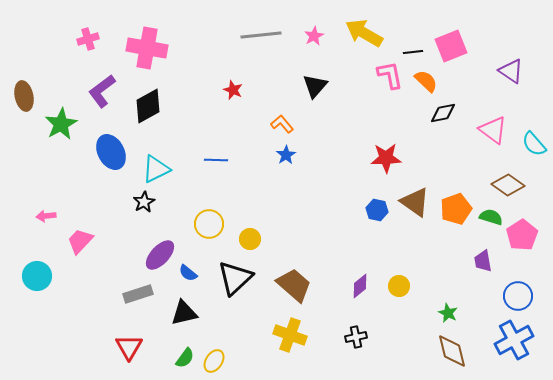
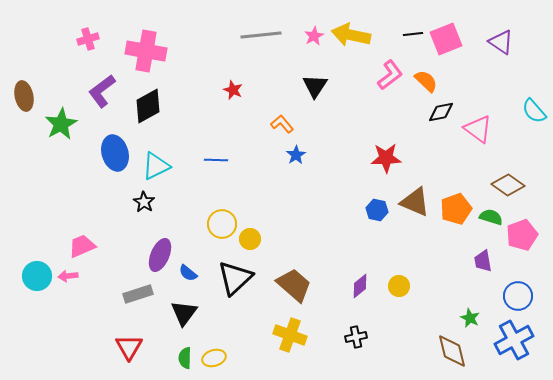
yellow arrow at (364, 33): moved 13 px left, 2 px down; rotated 18 degrees counterclockwise
pink square at (451, 46): moved 5 px left, 7 px up
pink cross at (147, 48): moved 1 px left, 3 px down
black line at (413, 52): moved 18 px up
purple triangle at (511, 71): moved 10 px left, 29 px up
pink L-shape at (390, 75): rotated 64 degrees clockwise
black triangle at (315, 86): rotated 8 degrees counterclockwise
black diamond at (443, 113): moved 2 px left, 1 px up
pink triangle at (493, 130): moved 15 px left, 1 px up
cyan semicircle at (534, 144): moved 33 px up
blue ellipse at (111, 152): moved 4 px right, 1 px down; rotated 12 degrees clockwise
blue star at (286, 155): moved 10 px right
cyan triangle at (156, 169): moved 3 px up
black star at (144, 202): rotated 10 degrees counterclockwise
brown triangle at (415, 202): rotated 12 degrees counterclockwise
pink arrow at (46, 216): moved 22 px right, 60 px down
yellow circle at (209, 224): moved 13 px right
pink pentagon at (522, 235): rotated 12 degrees clockwise
pink trapezoid at (80, 241): moved 2 px right, 5 px down; rotated 24 degrees clockwise
purple ellipse at (160, 255): rotated 20 degrees counterclockwise
black triangle at (184, 313): rotated 40 degrees counterclockwise
green star at (448, 313): moved 22 px right, 5 px down
green semicircle at (185, 358): rotated 145 degrees clockwise
yellow ellipse at (214, 361): moved 3 px up; rotated 40 degrees clockwise
